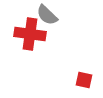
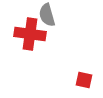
gray semicircle: rotated 30 degrees clockwise
